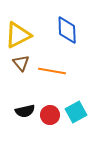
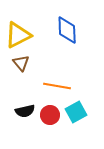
orange line: moved 5 px right, 15 px down
